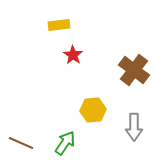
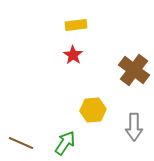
yellow rectangle: moved 17 px right
